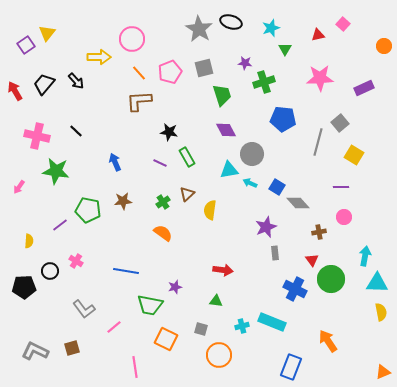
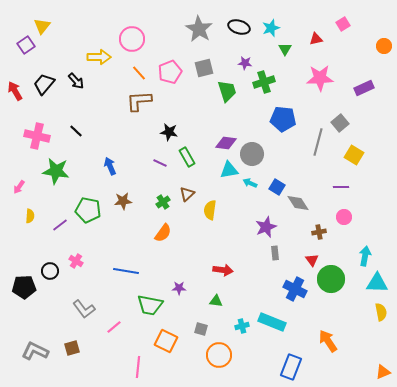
black ellipse at (231, 22): moved 8 px right, 5 px down
pink square at (343, 24): rotated 16 degrees clockwise
yellow triangle at (47, 33): moved 5 px left, 7 px up
red triangle at (318, 35): moved 2 px left, 4 px down
green trapezoid at (222, 95): moved 5 px right, 4 px up
purple diamond at (226, 130): moved 13 px down; rotated 55 degrees counterclockwise
blue arrow at (115, 162): moved 5 px left, 4 px down
gray diamond at (298, 203): rotated 10 degrees clockwise
orange semicircle at (163, 233): rotated 90 degrees clockwise
yellow semicircle at (29, 241): moved 1 px right, 25 px up
purple star at (175, 287): moved 4 px right, 1 px down; rotated 16 degrees clockwise
orange square at (166, 339): moved 2 px down
pink line at (135, 367): moved 3 px right; rotated 15 degrees clockwise
